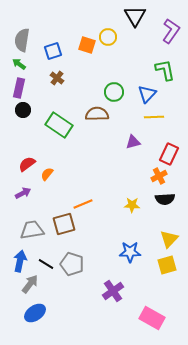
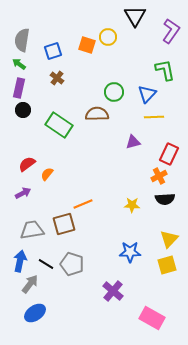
purple cross: rotated 15 degrees counterclockwise
